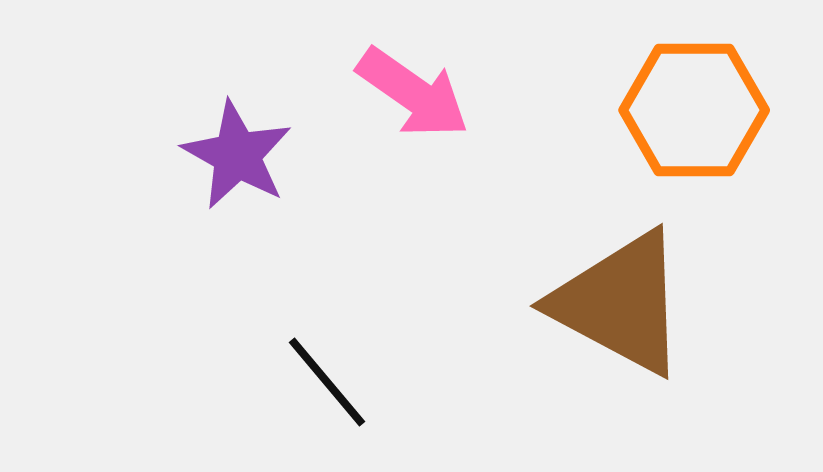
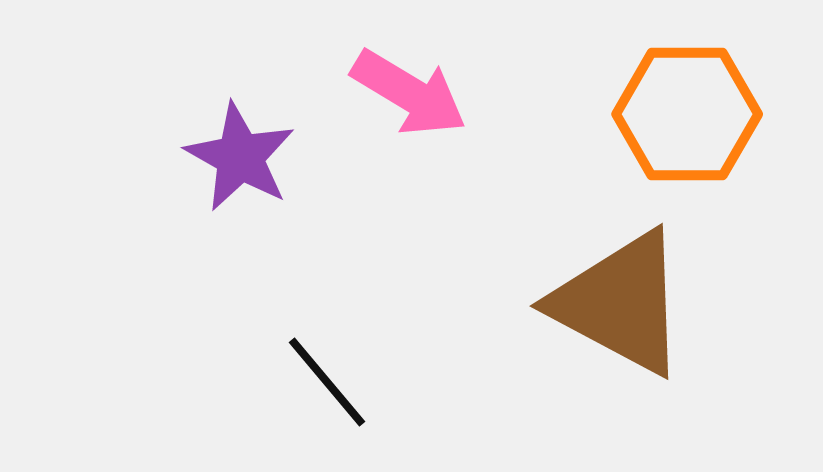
pink arrow: moved 4 px left; rotated 4 degrees counterclockwise
orange hexagon: moved 7 px left, 4 px down
purple star: moved 3 px right, 2 px down
